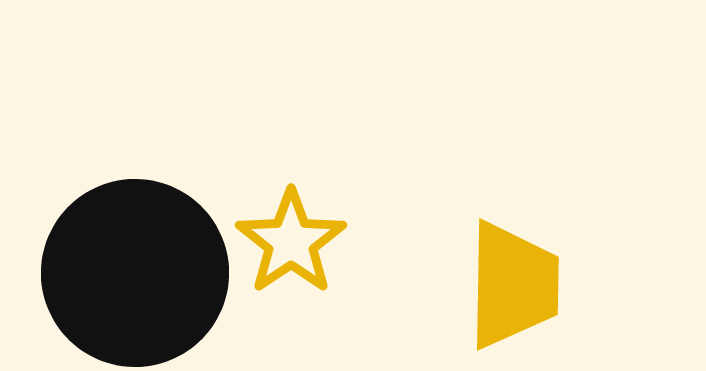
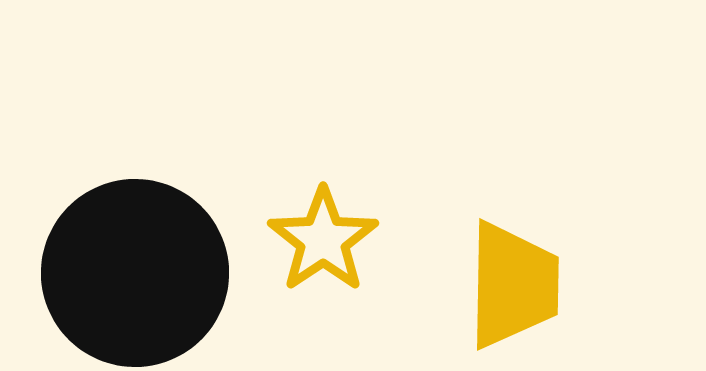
yellow star: moved 32 px right, 2 px up
